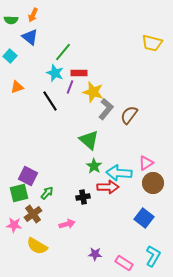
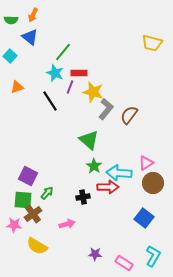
green square: moved 4 px right, 7 px down; rotated 18 degrees clockwise
